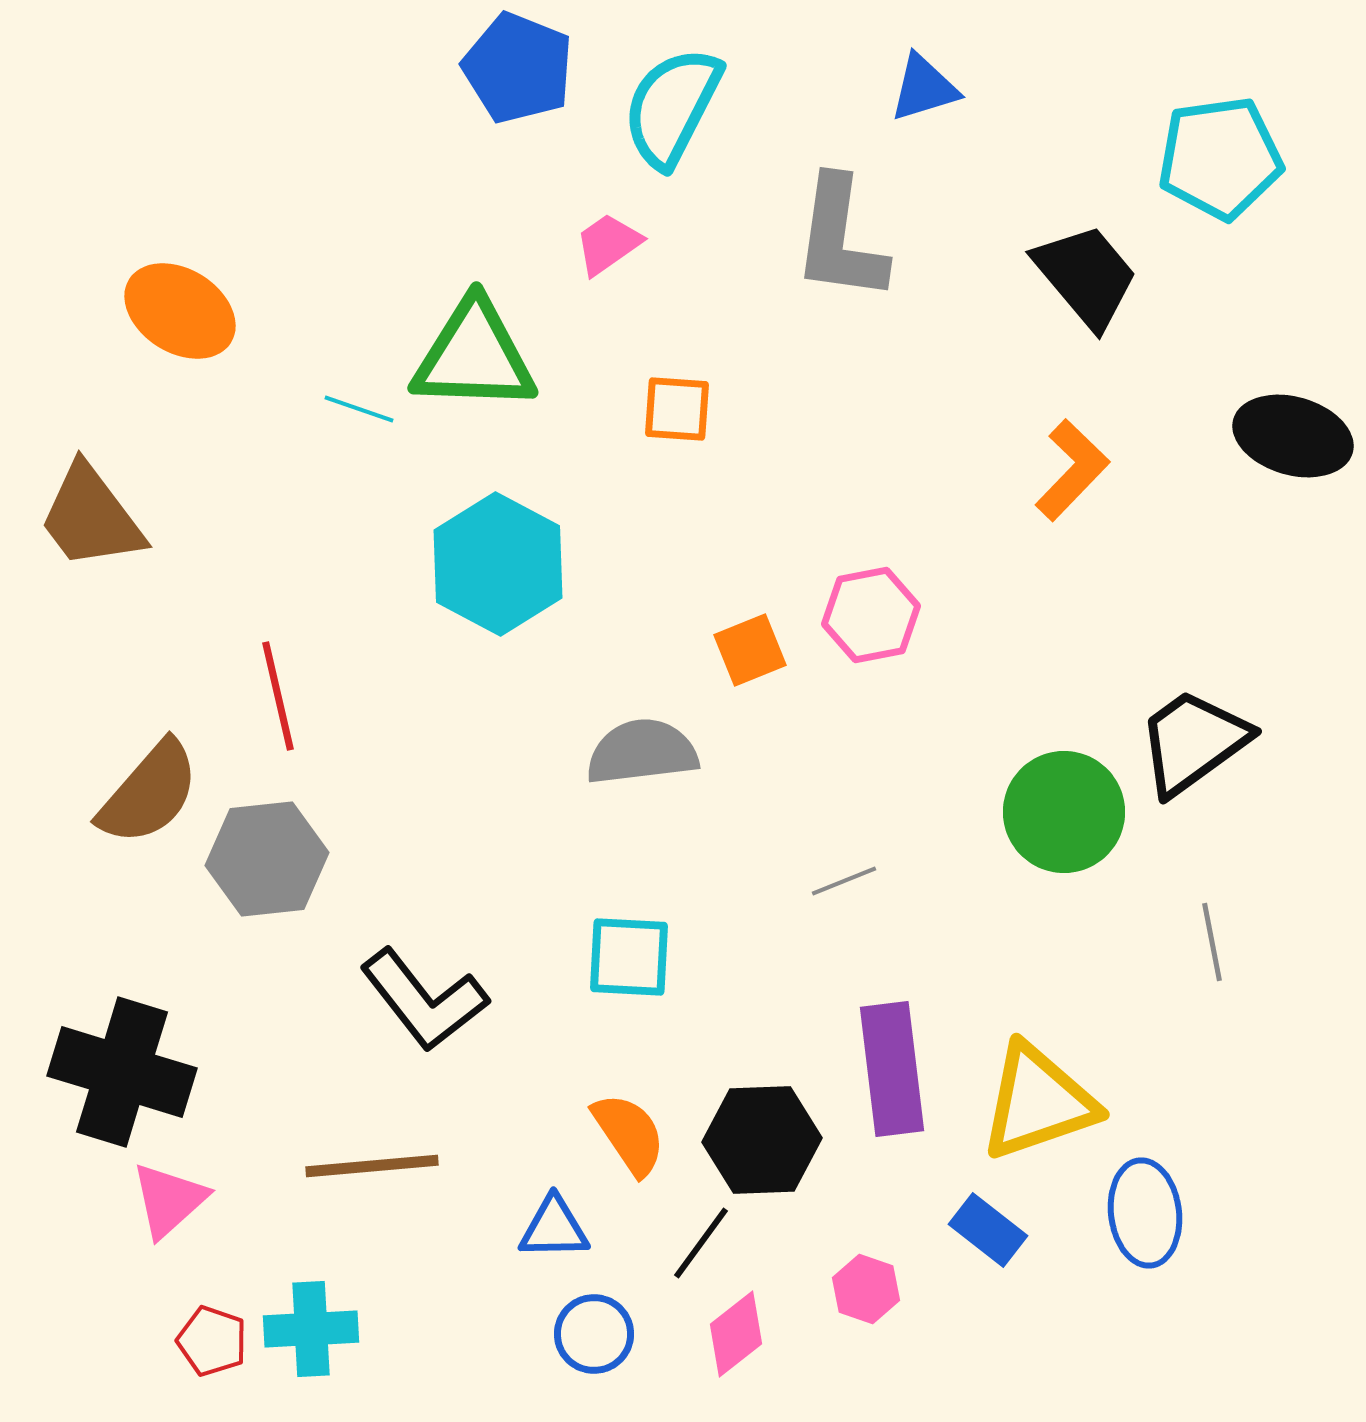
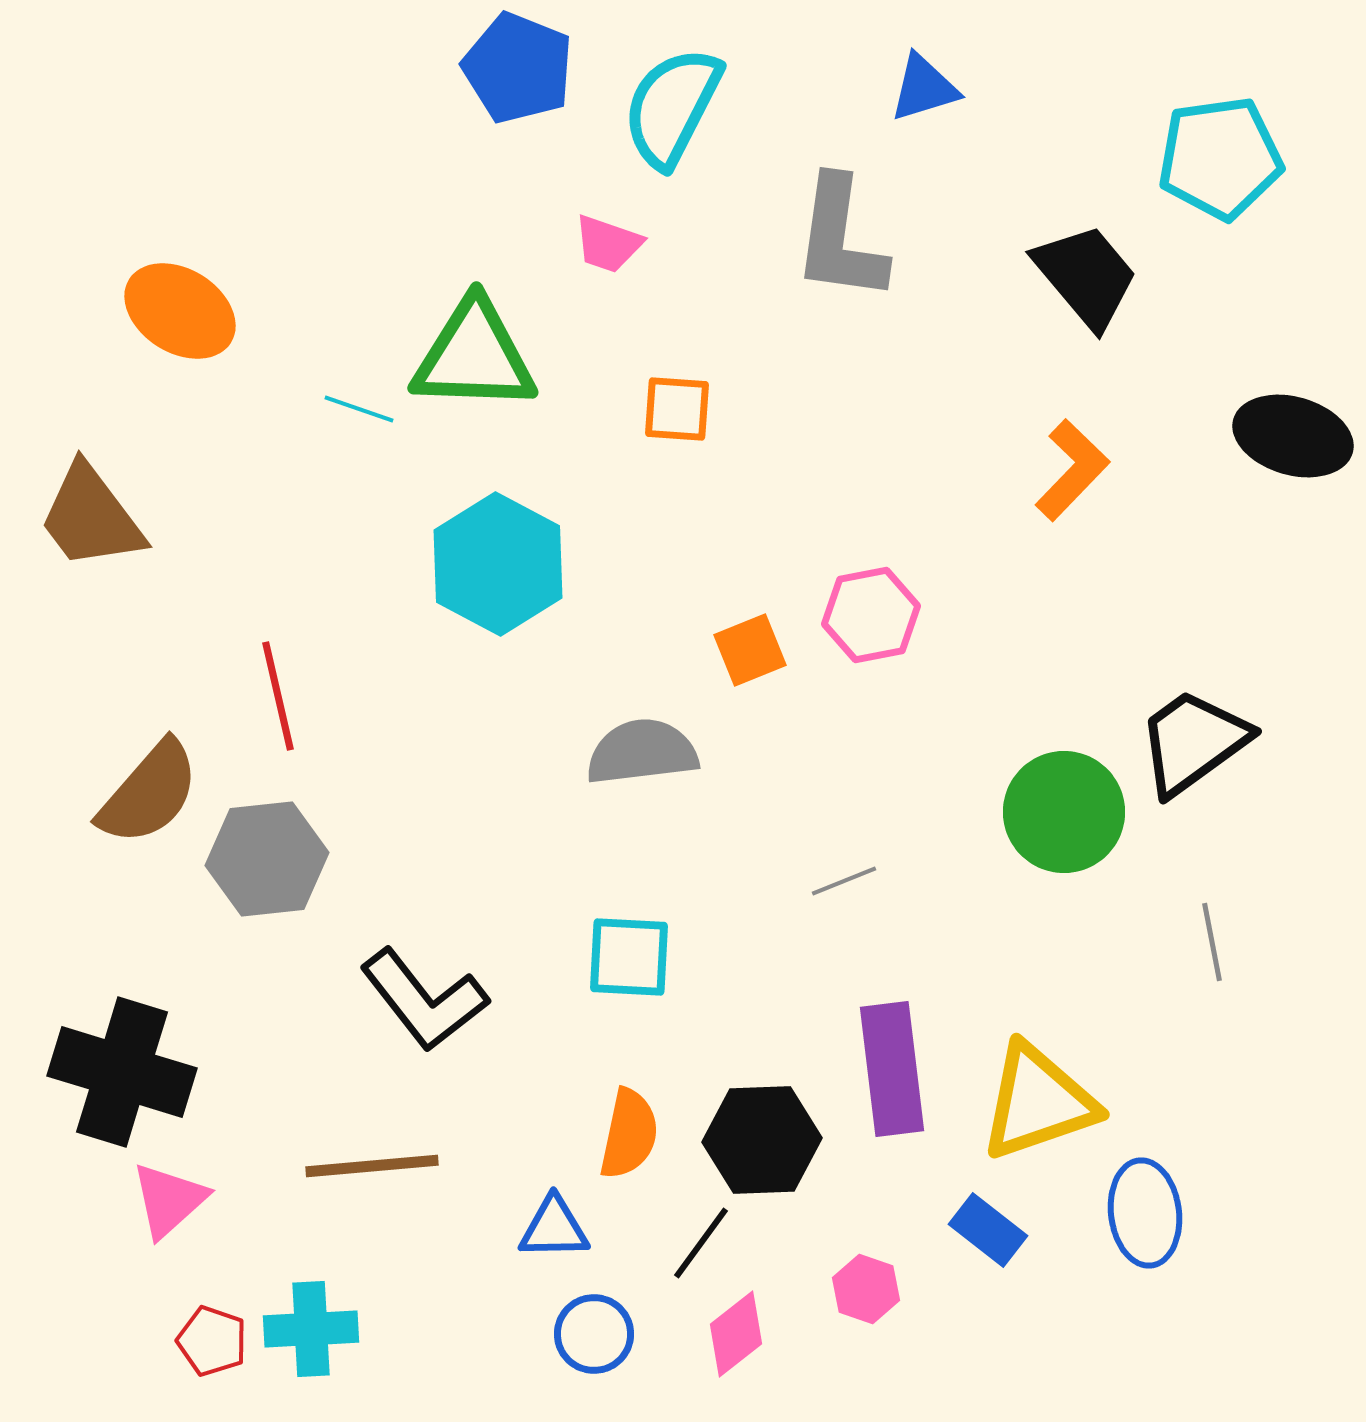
pink trapezoid at (608, 244): rotated 126 degrees counterclockwise
orange semicircle at (629, 1134): rotated 46 degrees clockwise
